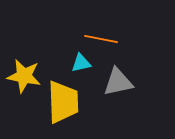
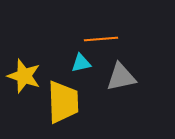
orange line: rotated 16 degrees counterclockwise
yellow star: rotated 8 degrees clockwise
gray triangle: moved 3 px right, 5 px up
